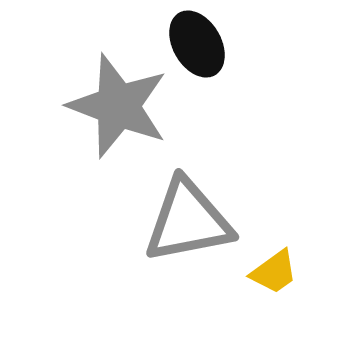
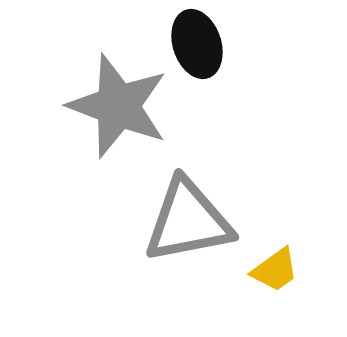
black ellipse: rotated 12 degrees clockwise
yellow trapezoid: moved 1 px right, 2 px up
